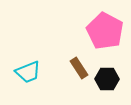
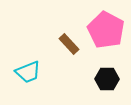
pink pentagon: moved 1 px right, 1 px up
brown rectangle: moved 10 px left, 24 px up; rotated 10 degrees counterclockwise
